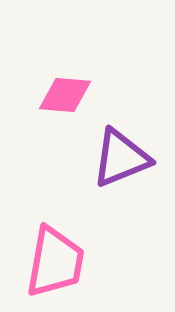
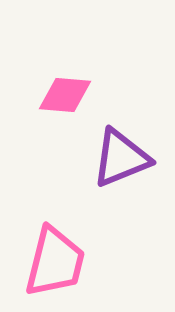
pink trapezoid: rotated 4 degrees clockwise
